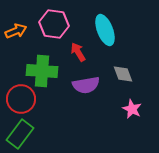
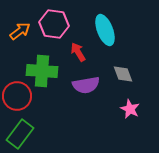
orange arrow: moved 4 px right; rotated 15 degrees counterclockwise
red circle: moved 4 px left, 3 px up
pink star: moved 2 px left
